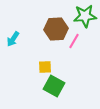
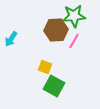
green star: moved 11 px left
brown hexagon: moved 1 px down
cyan arrow: moved 2 px left
yellow square: rotated 24 degrees clockwise
